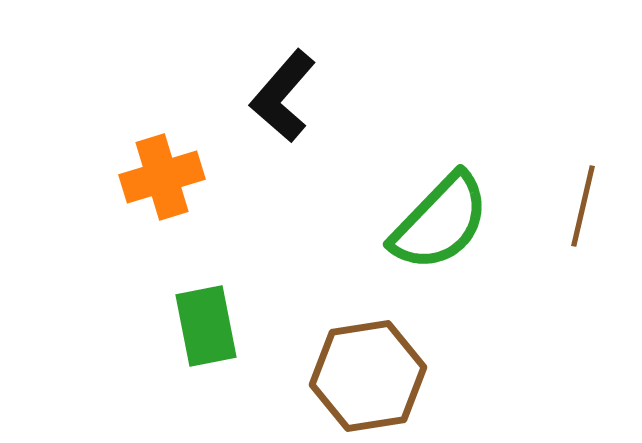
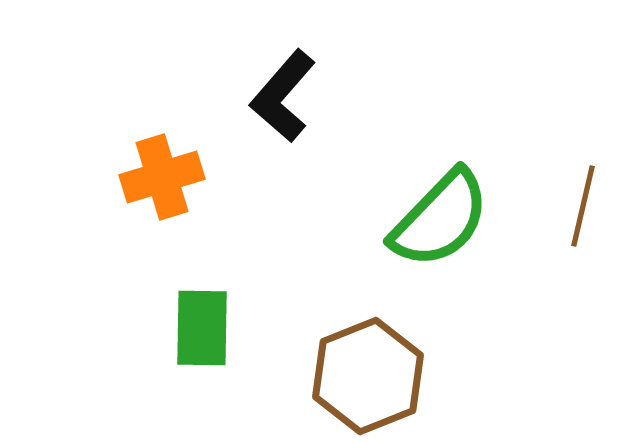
green semicircle: moved 3 px up
green rectangle: moved 4 px left, 2 px down; rotated 12 degrees clockwise
brown hexagon: rotated 13 degrees counterclockwise
